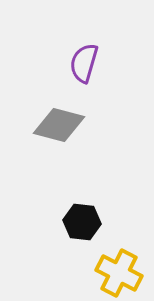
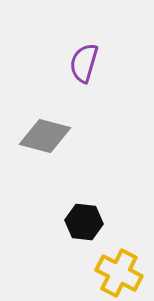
gray diamond: moved 14 px left, 11 px down
black hexagon: moved 2 px right
